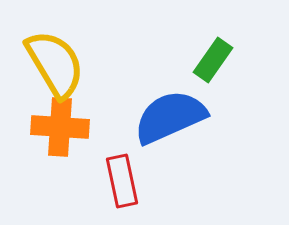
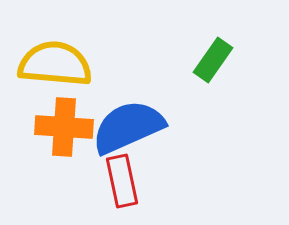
yellow semicircle: rotated 54 degrees counterclockwise
blue semicircle: moved 42 px left, 10 px down
orange cross: moved 4 px right
